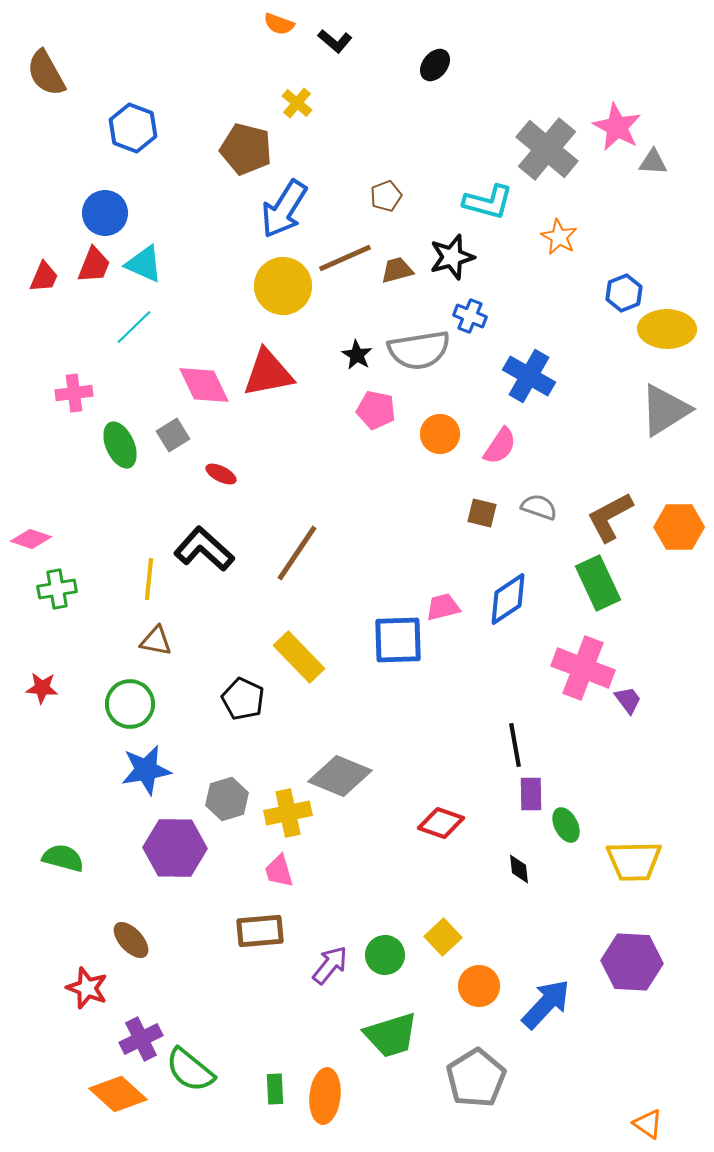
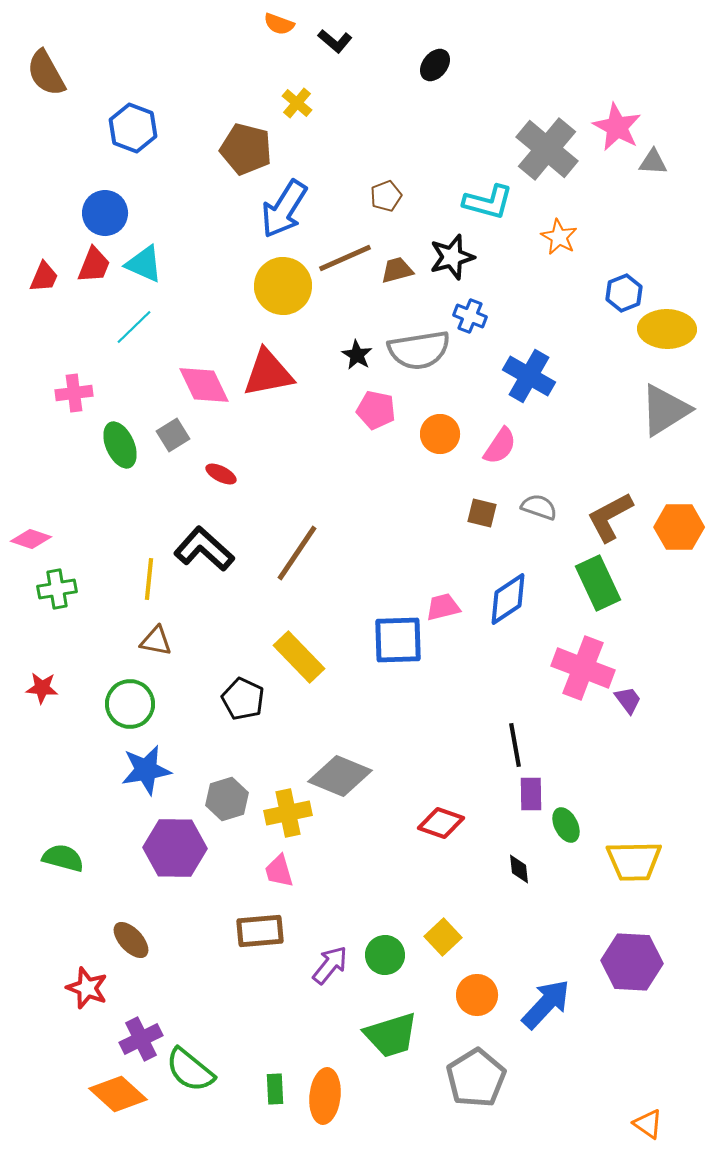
orange circle at (479, 986): moved 2 px left, 9 px down
